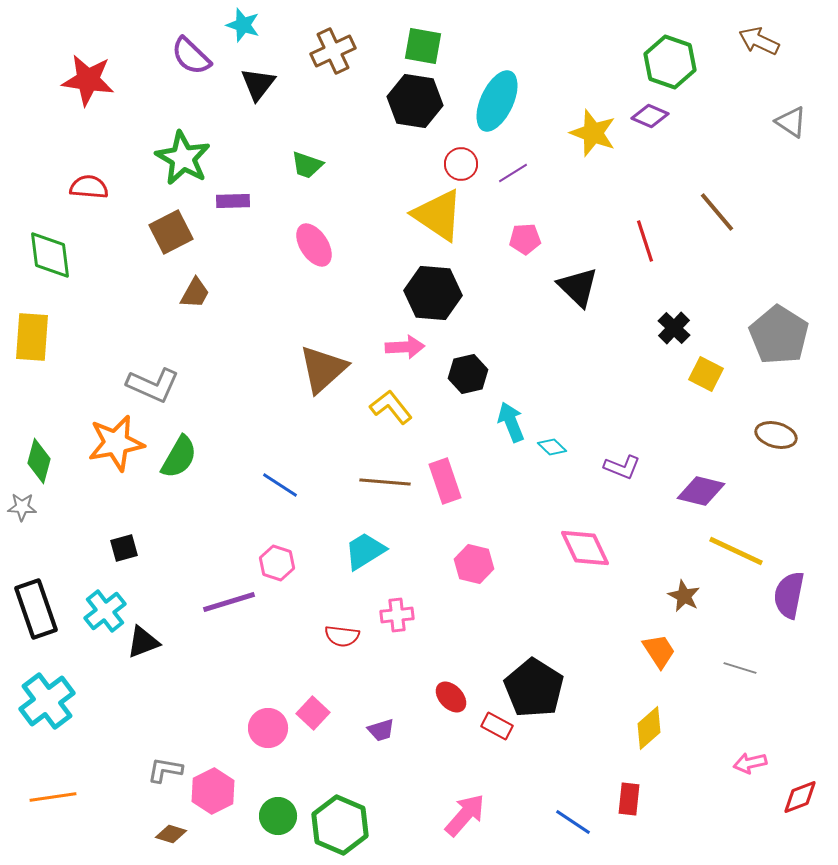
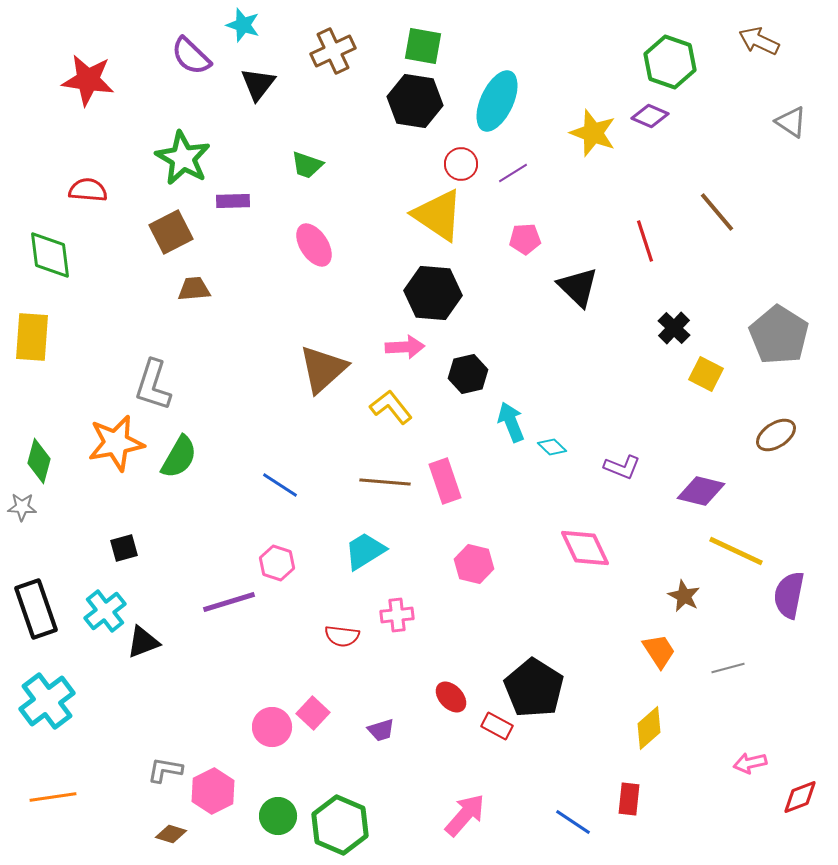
red semicircle at (89, 187): moved 1 px left, 3 px down
brown trapezoid at (195, 293): moved 1 px left, 4 px up; rotated 124 degrees counterclockwise
gray L-shape at (153, 385): rotated 84 degrees clockwise
brown ellipse at (776, 435): rotated 48 degrees counterclockwise
gray line at (740, 668): moved 12 px left; rotated 32 degrees counterclockwise
pink circle at (268, 728): moved 4 px right, 1 px up
